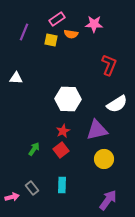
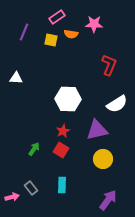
pink rectangle: moved 2 px up
red square: rotated 21 degrees counterclockwise
yellow circle: moved 1 px left
gray rectangle: moved 1 px left
